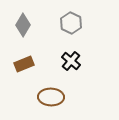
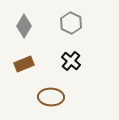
gray diamond: moved 1 px right, 1 px down
